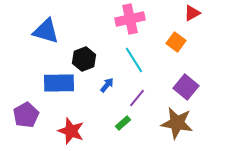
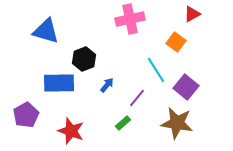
red triangle: moved 1 px down
cyan line: moved 22 px right, 10 px down
